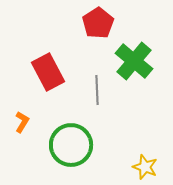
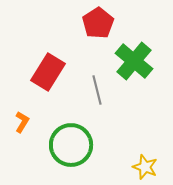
red rectangle: rotated 60 degrees clockwise
gray line: rotated 12 degrees counterclockwise
